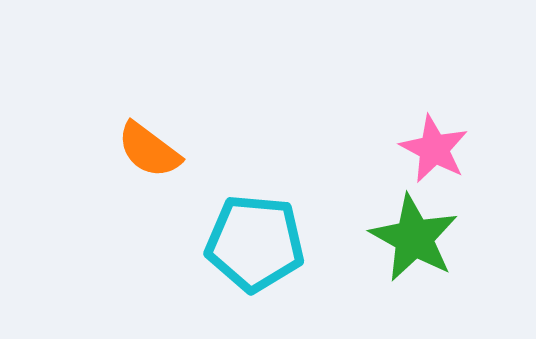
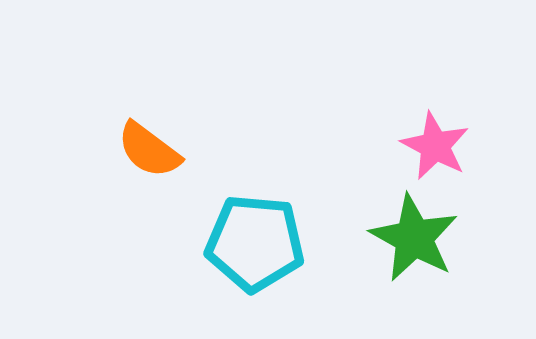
pink star: moved 1 px right, 3 px up
